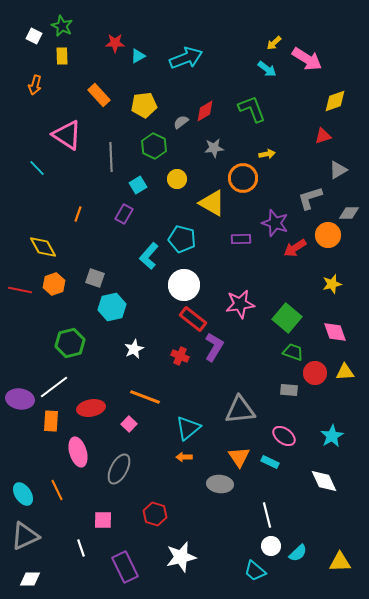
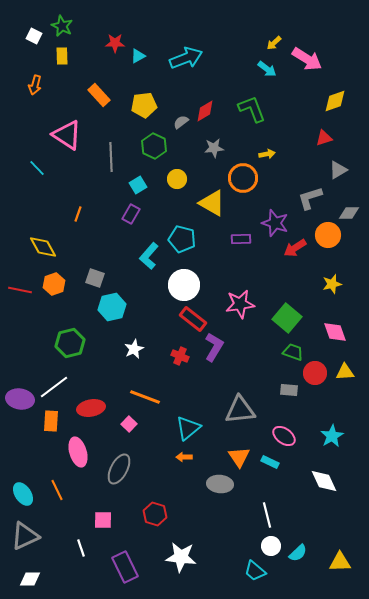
red triangle at (323, 136): moved 1 px right, 2 px down
purple rectangle at (124, 214): moved 7 px right
white star at (181, 557): rotated 20 degrees clockwise
